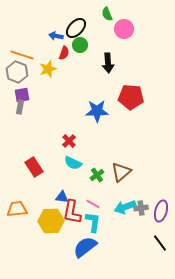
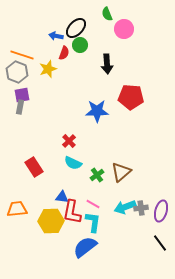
black arrow: moved 1 px left, 1 px down
